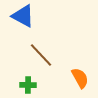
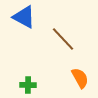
blue triangle: moved 1 px right, 1 px down
brown line: moved 22 px right, 16 px up
